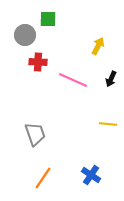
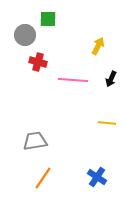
red cross: rotated 12 degrees clockwise
pink line: rotated 20 degrees counterclockwise
yellow line: moved 1 px left, 1 px up
gray trapezoid: moved 7 px down; rotated 80 degrees counterclockwise
blue cross: moved 6 px right, 2 px down
